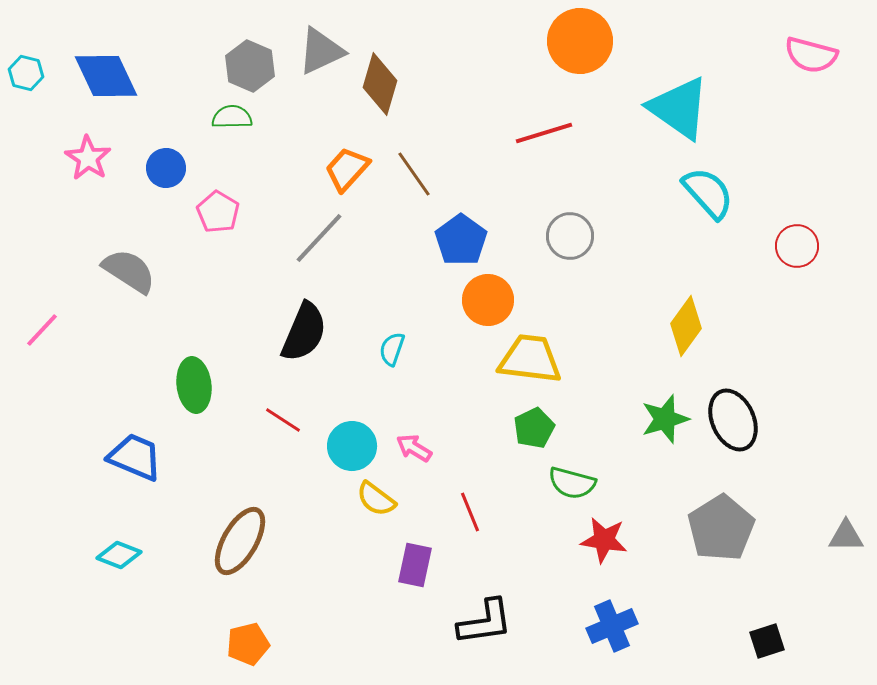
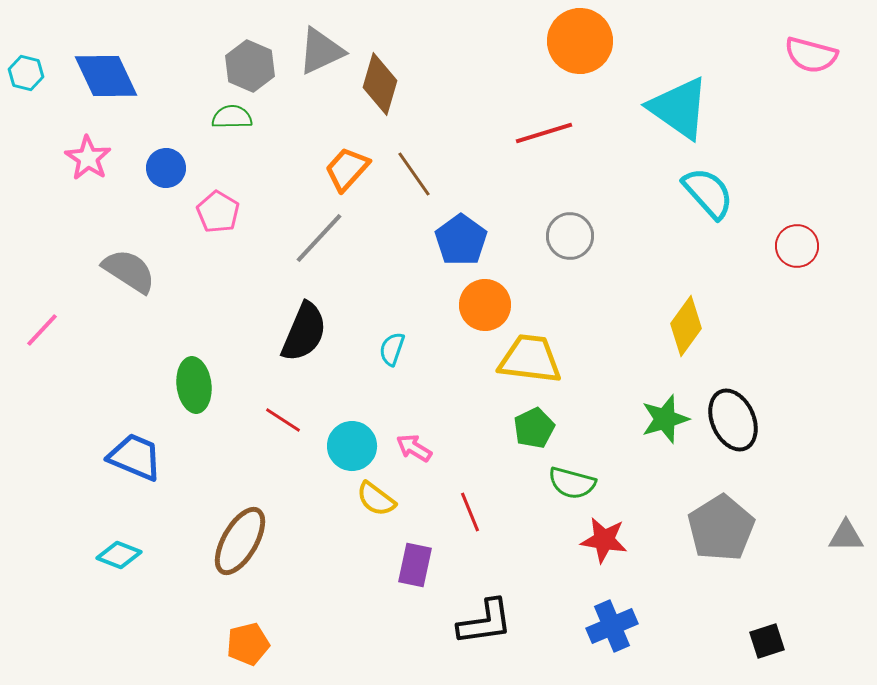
orange circle at (488, 300): moved 3 px left, 5 px down
